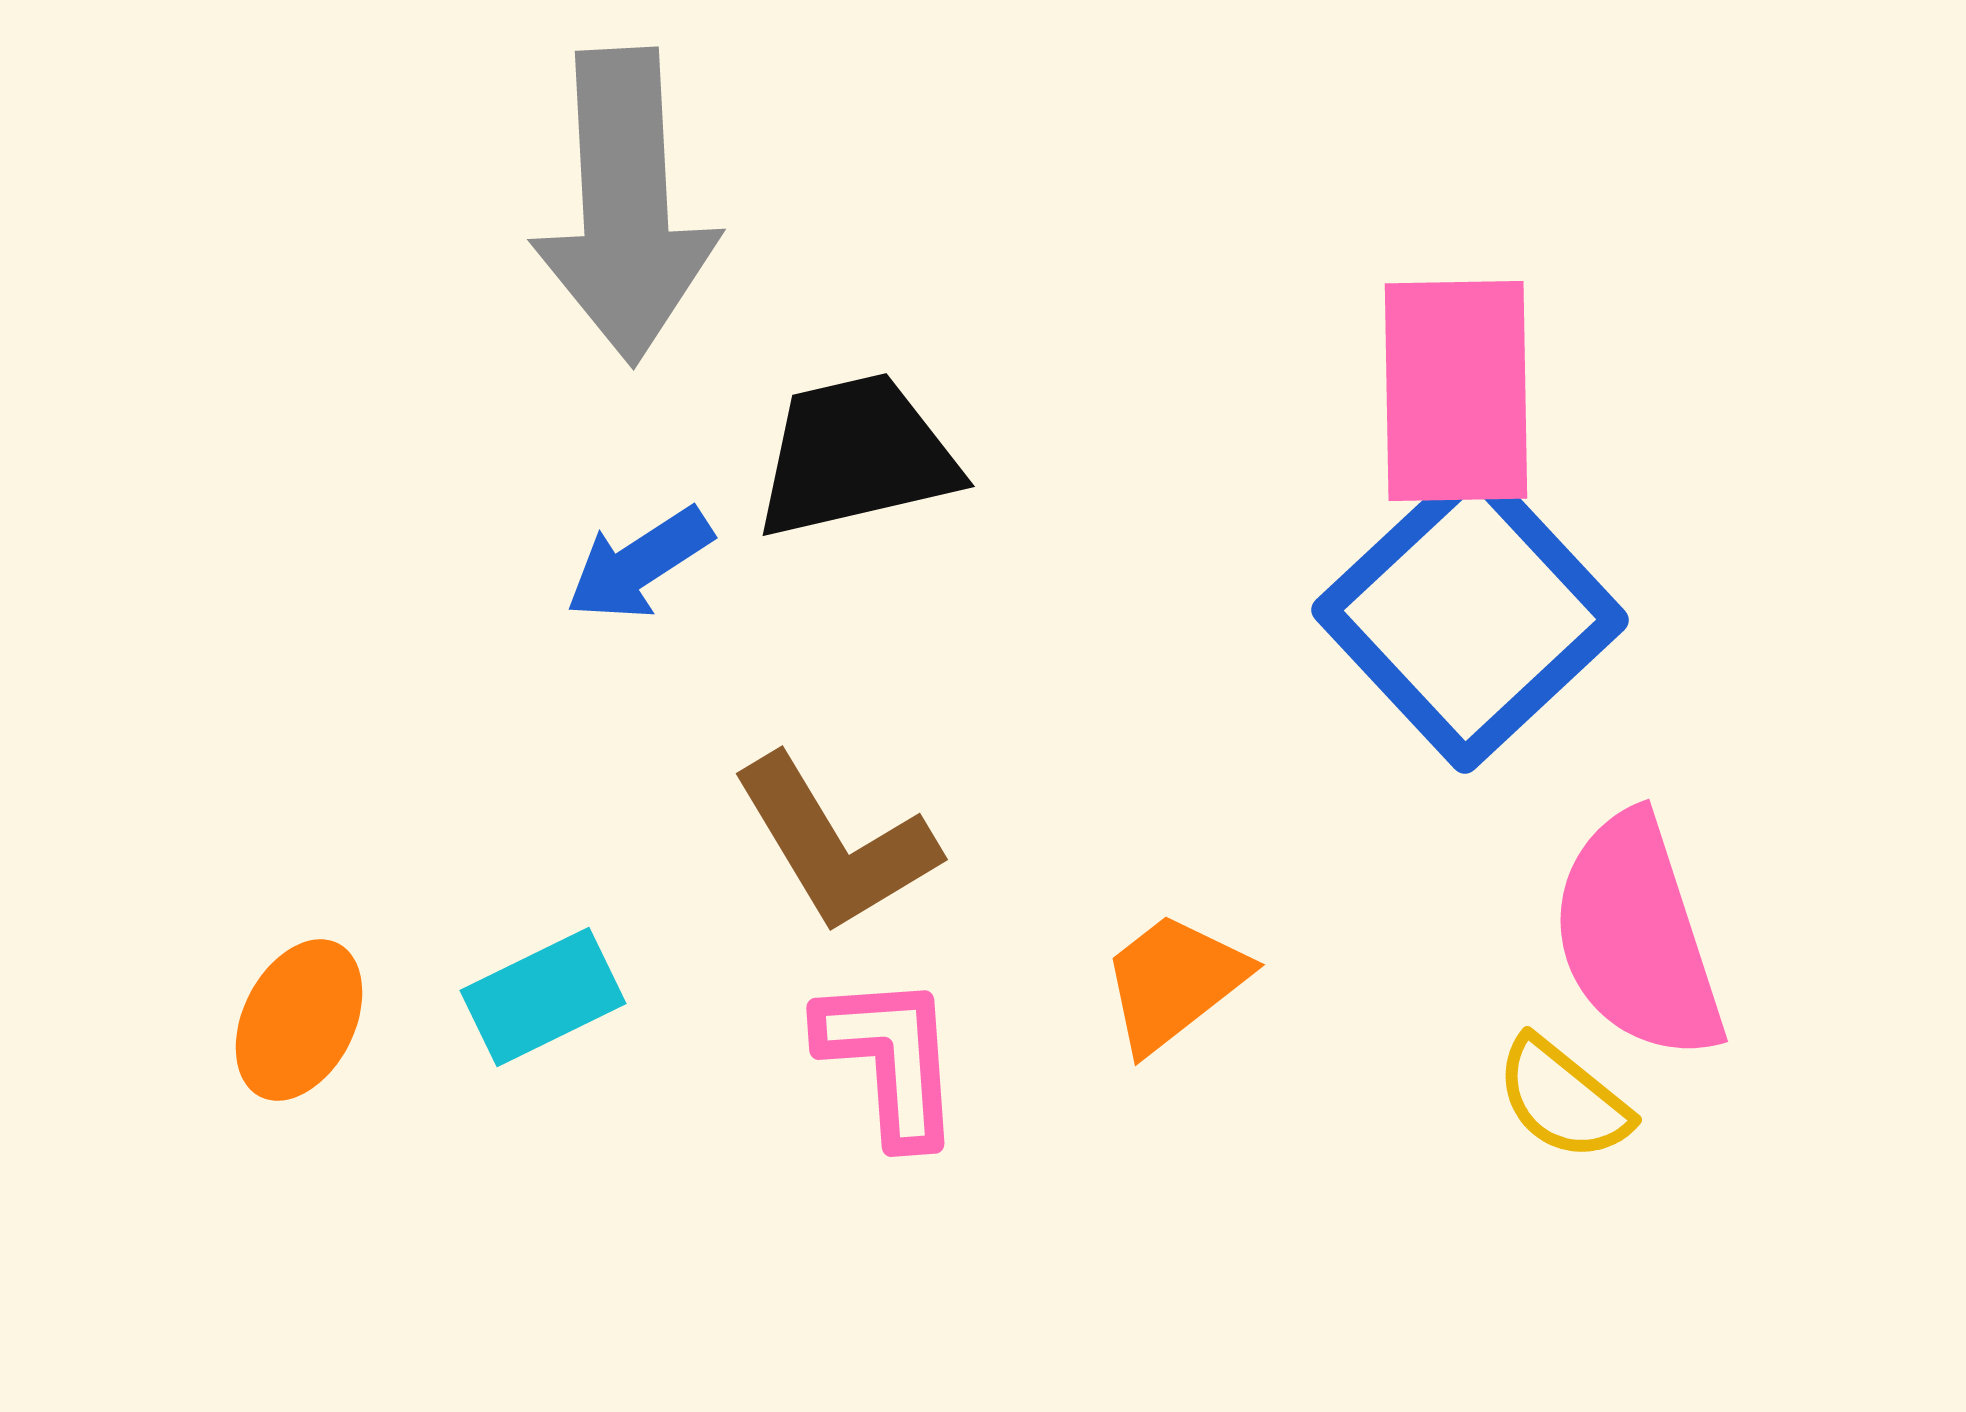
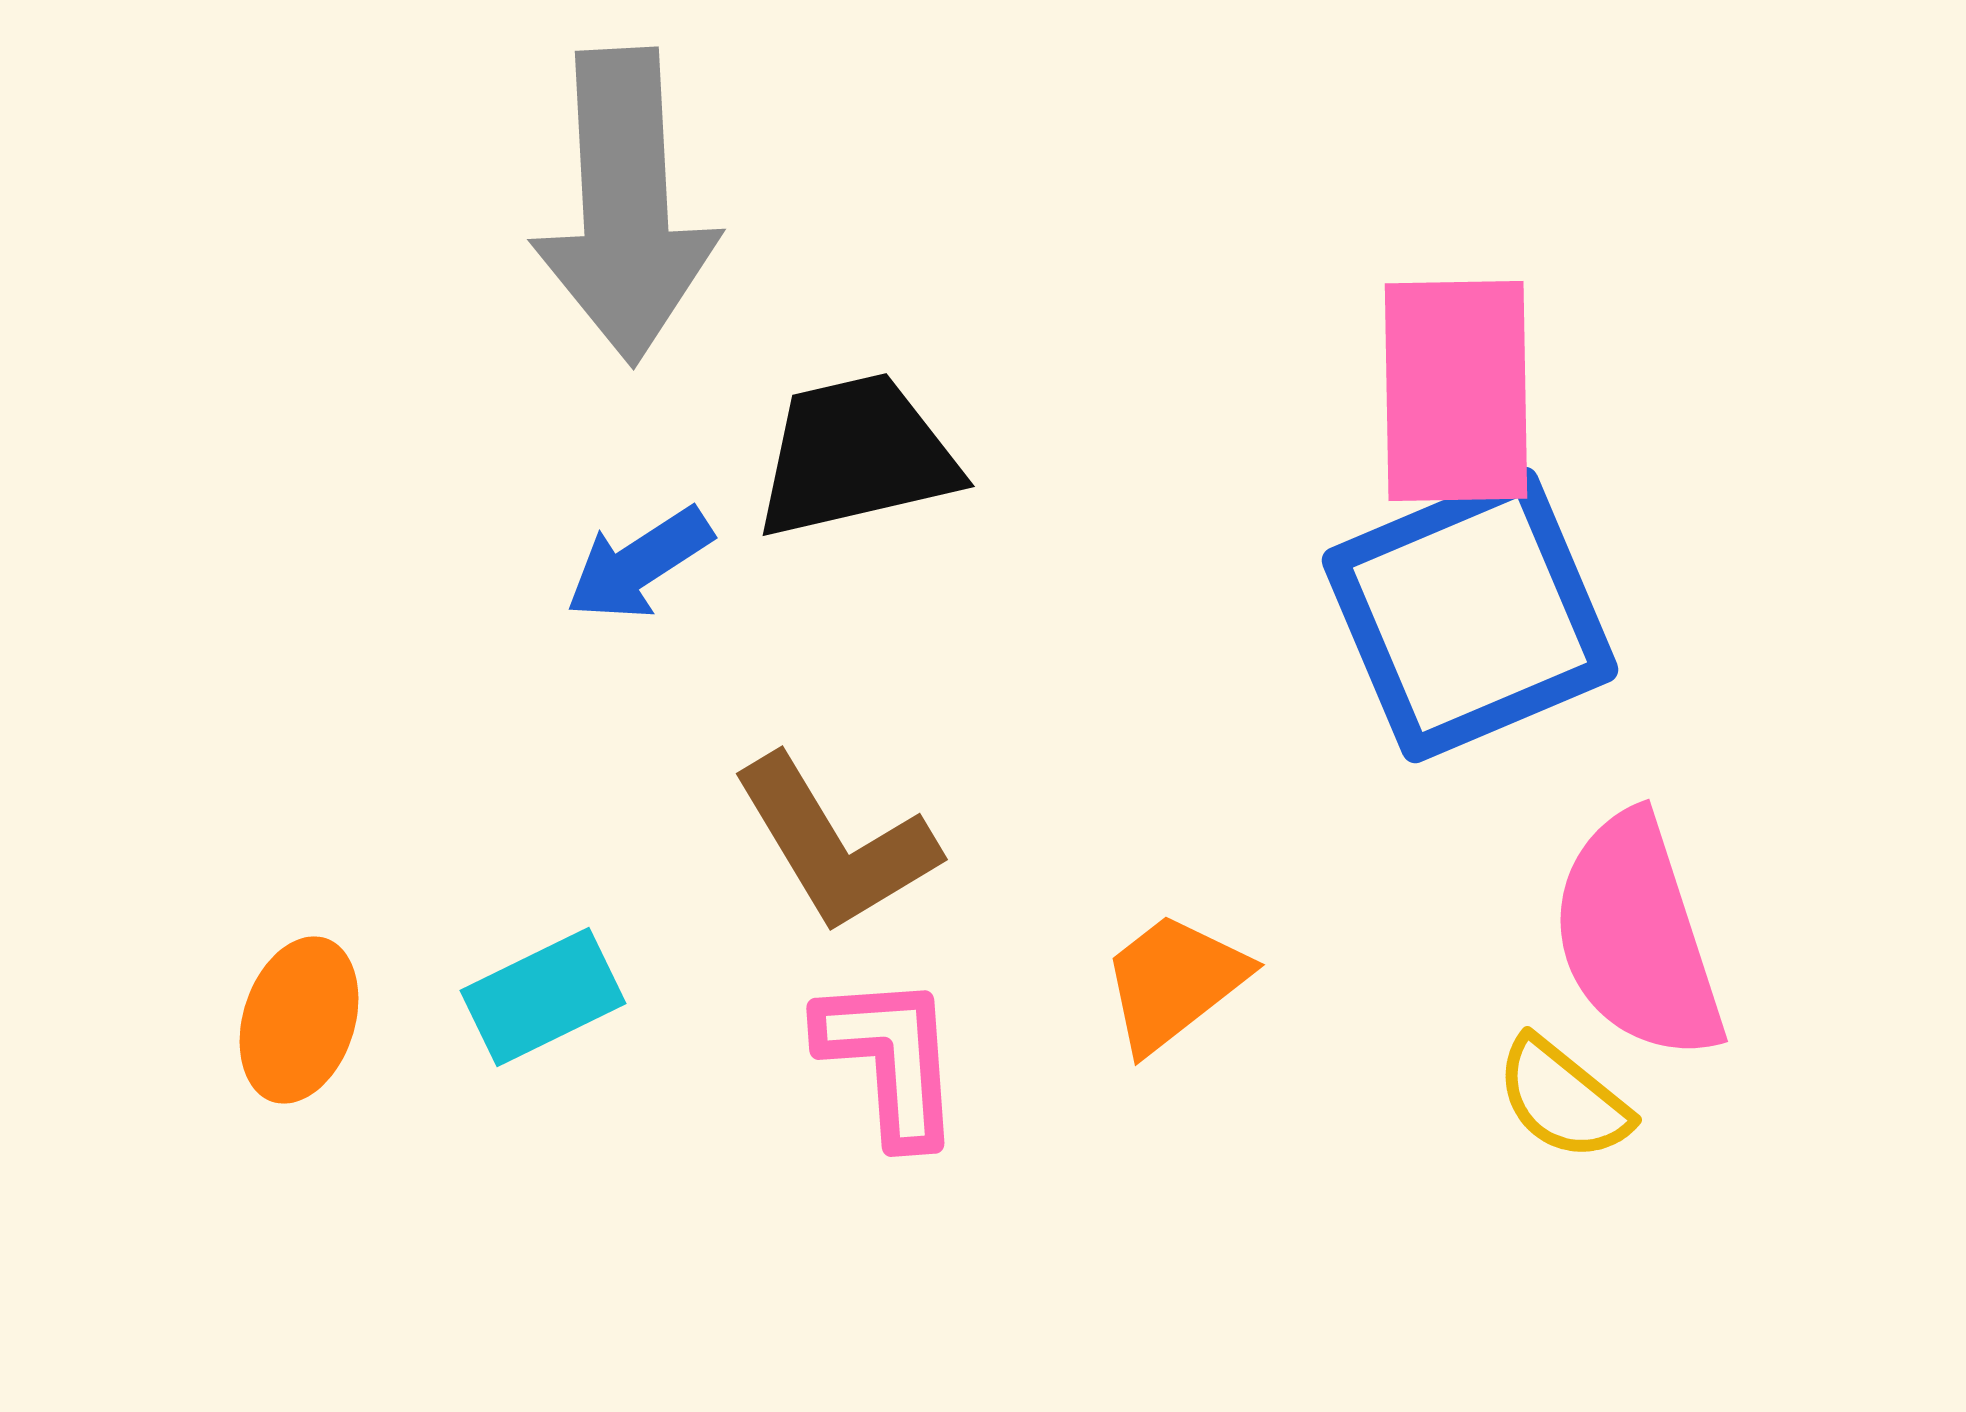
blue square: rotated 20 degrees clockwise
orange ellipse: rotated 9 degrees counterclockwise
